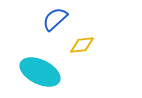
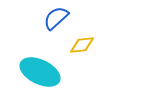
blue semicircle: moved 1 px right, 1 px up
